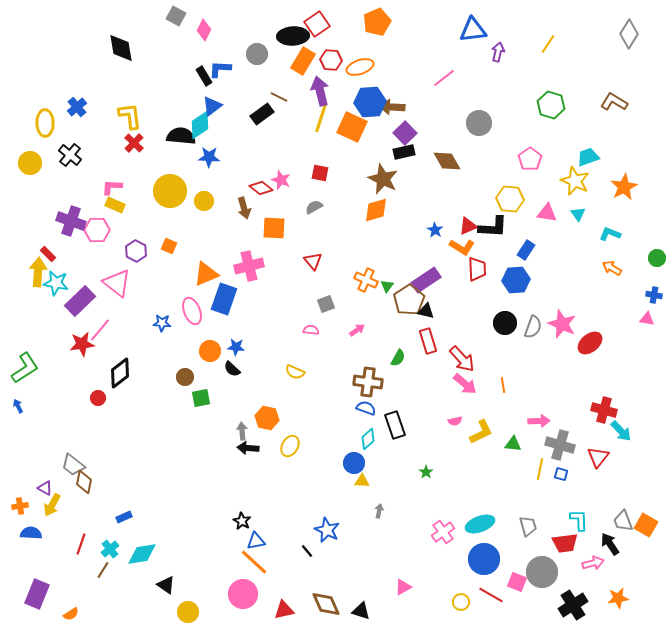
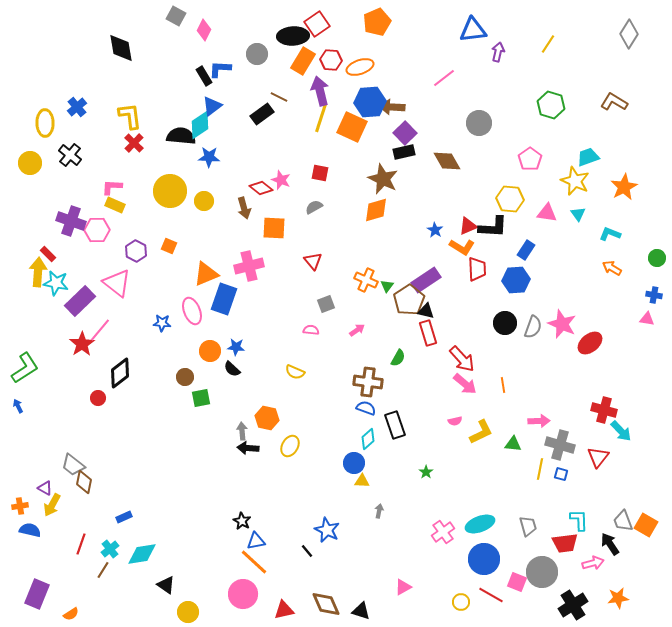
red rectangle at (428, 341): moved 8 px up
red star at (82, 344): rotated 25 degrees counterclockwise
blue semicircle at (31, 533): moved 1 px left, 3 px up; rotated 10 degrees clockwise
